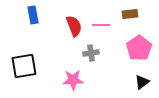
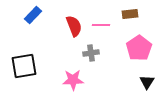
blue rectangle: rotated 54 degrees clockwise
black triangle: moved 5 px right; rotated 21 degrees counterclockwise
